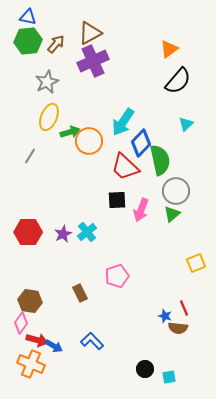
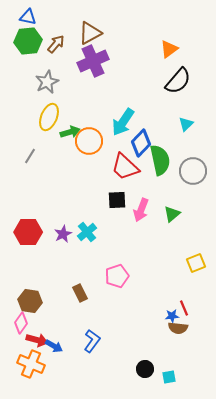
gray circle: moved 17 px right, 20 px up
blue star: moved 7 px right; rotated 24 degrees counterclockwise
blue L-shape: rotated 80 degrees clockwise
